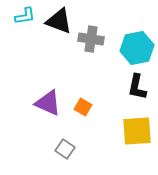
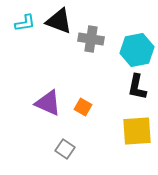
cyan L-shape: moved 7 px down
cyan hexagon: moved 2 px down
